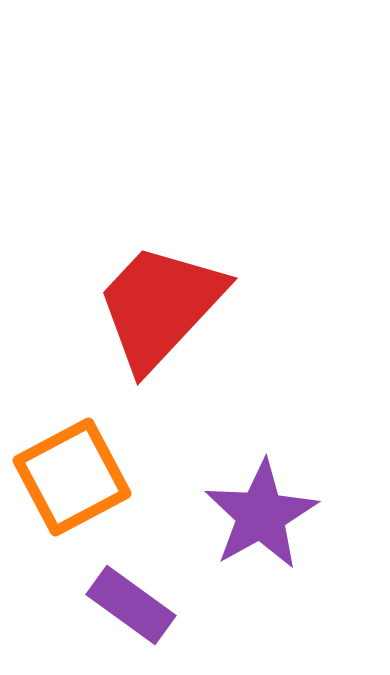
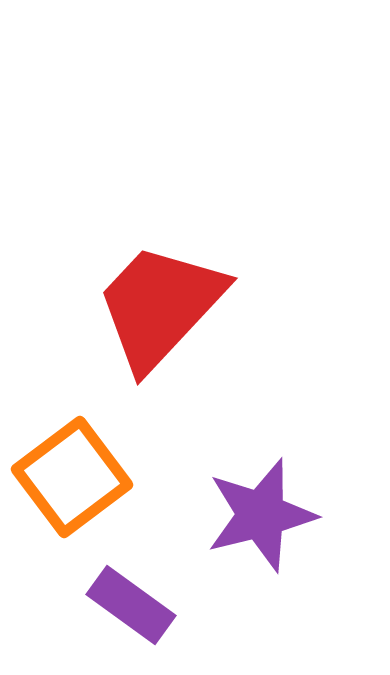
orange square: rotated 9 degrees counterclockwise
purple star: rotated 15 degrees clockwise
